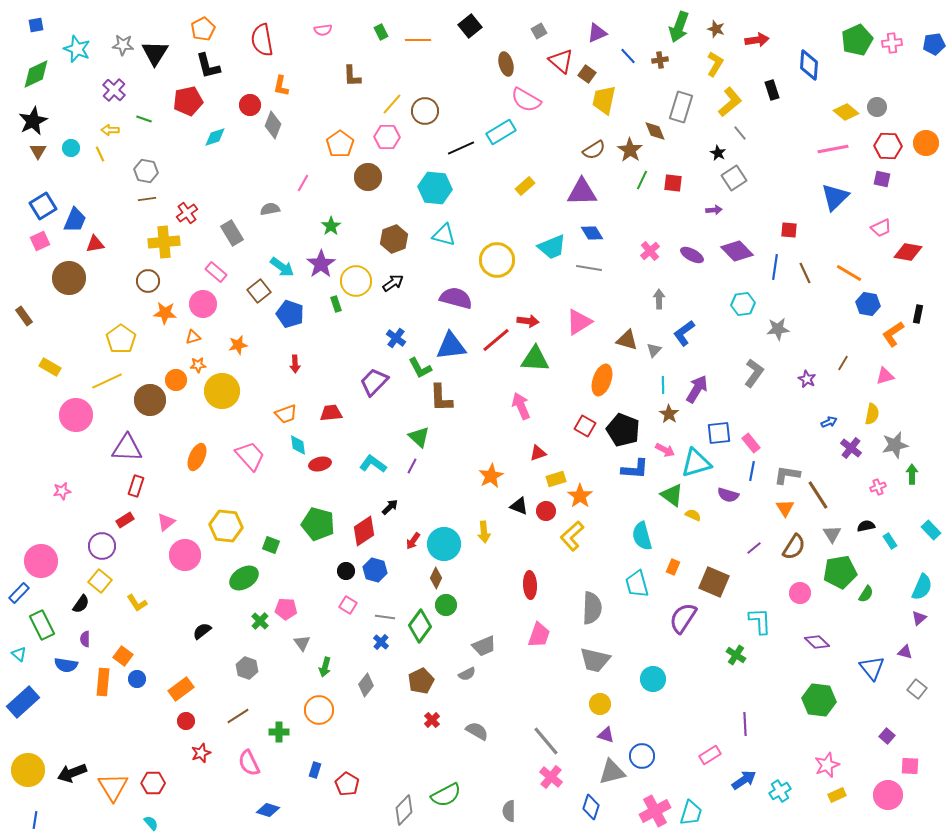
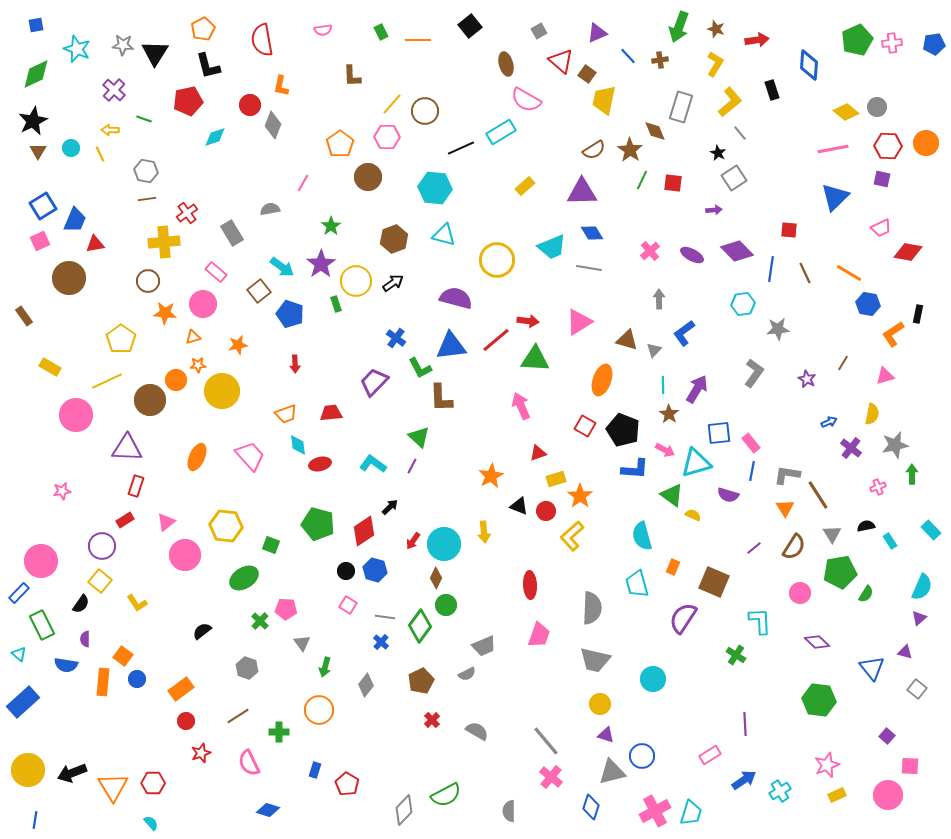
blue line at (775, 267): moved 4 px left, 2 px down
